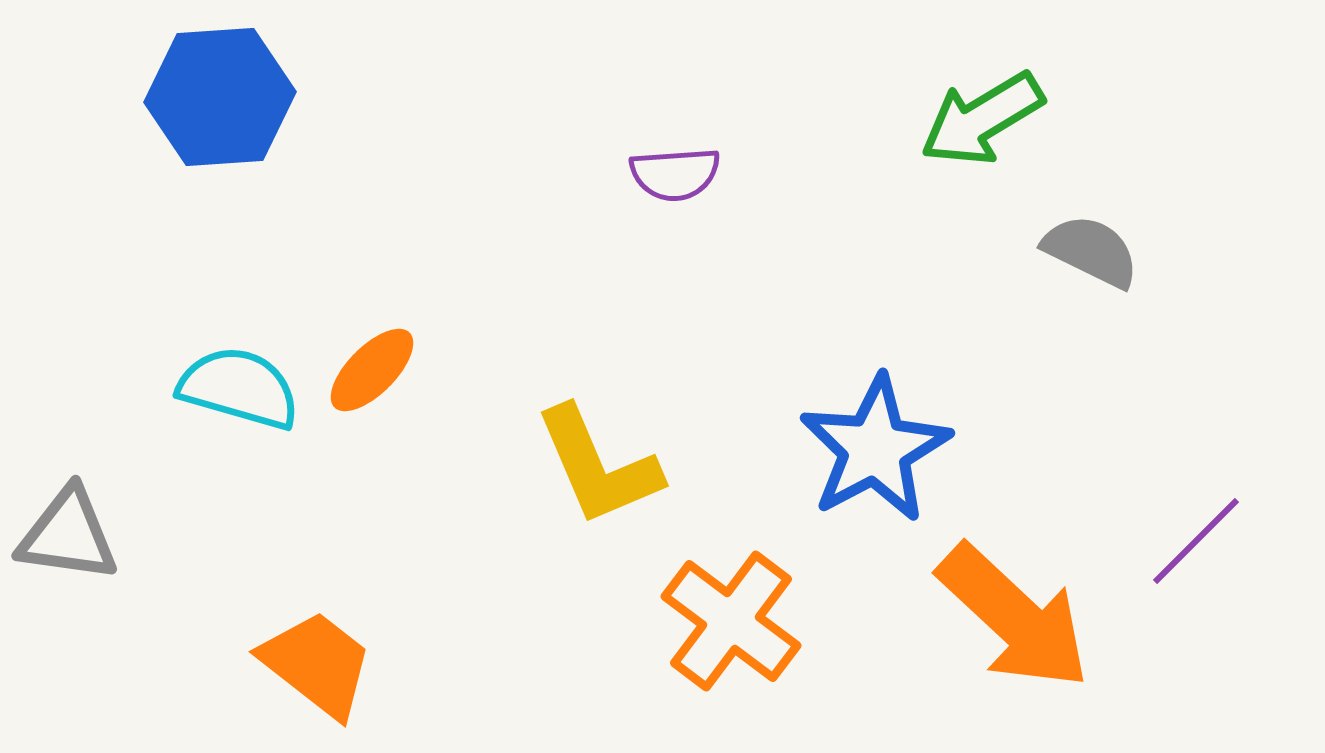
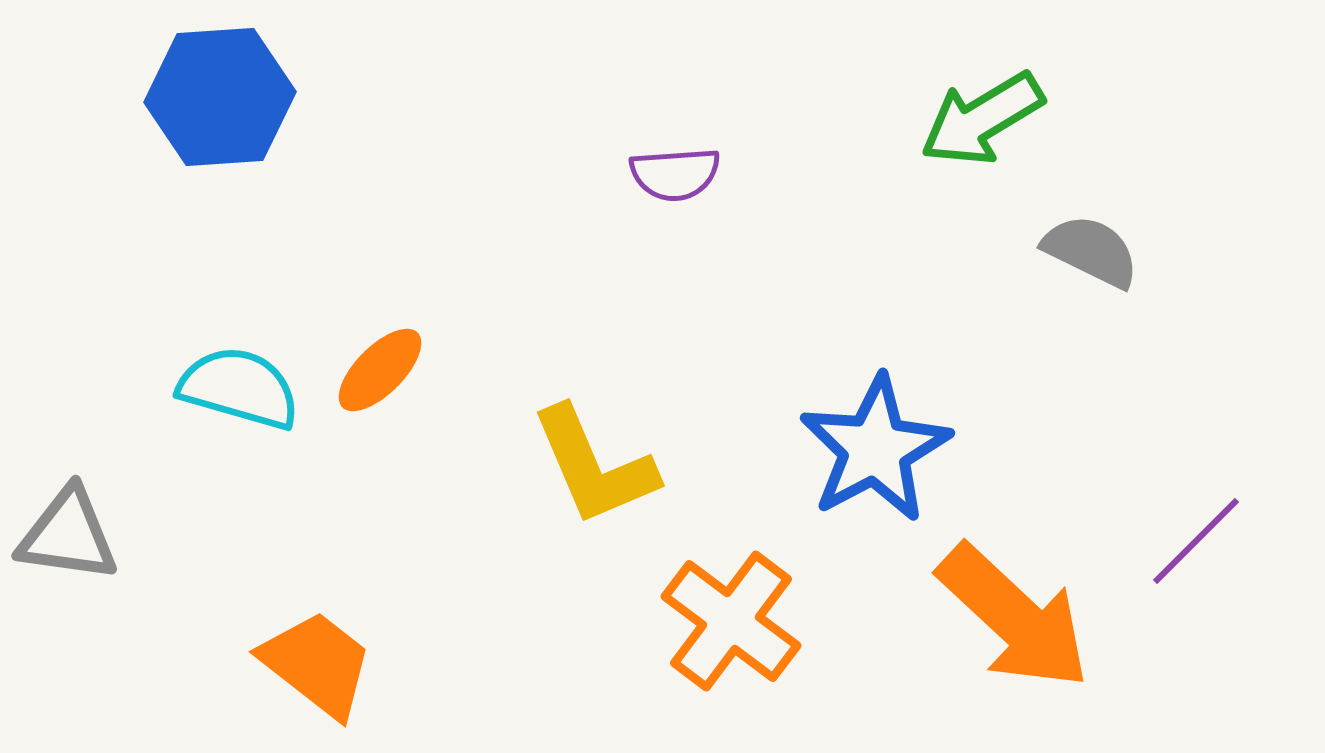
orange ellipse: moved 8 px right
yellow L-shape: moved 4 px left
